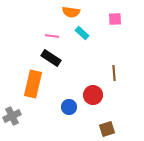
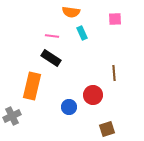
cyan rectangle: rotated 24 degrees clockwise
orange rectangle: moved 1 px left, 2 px down
